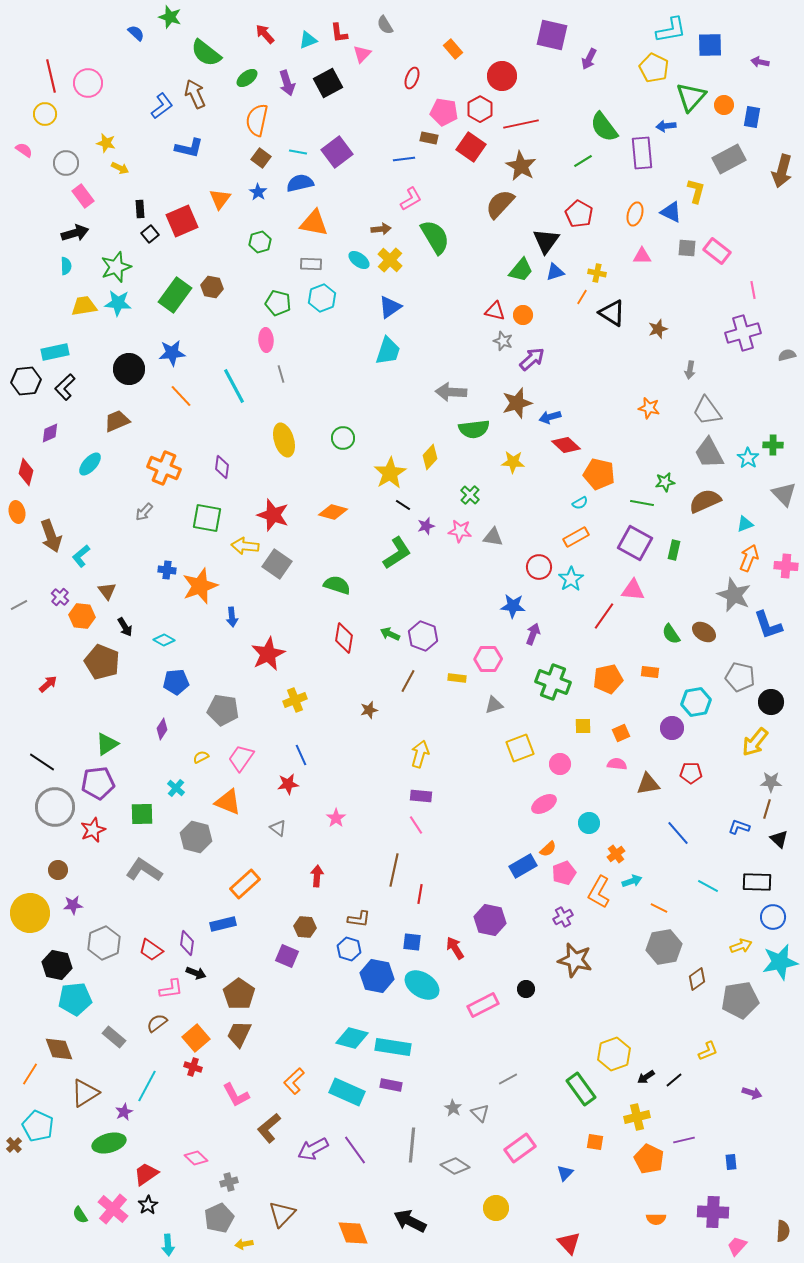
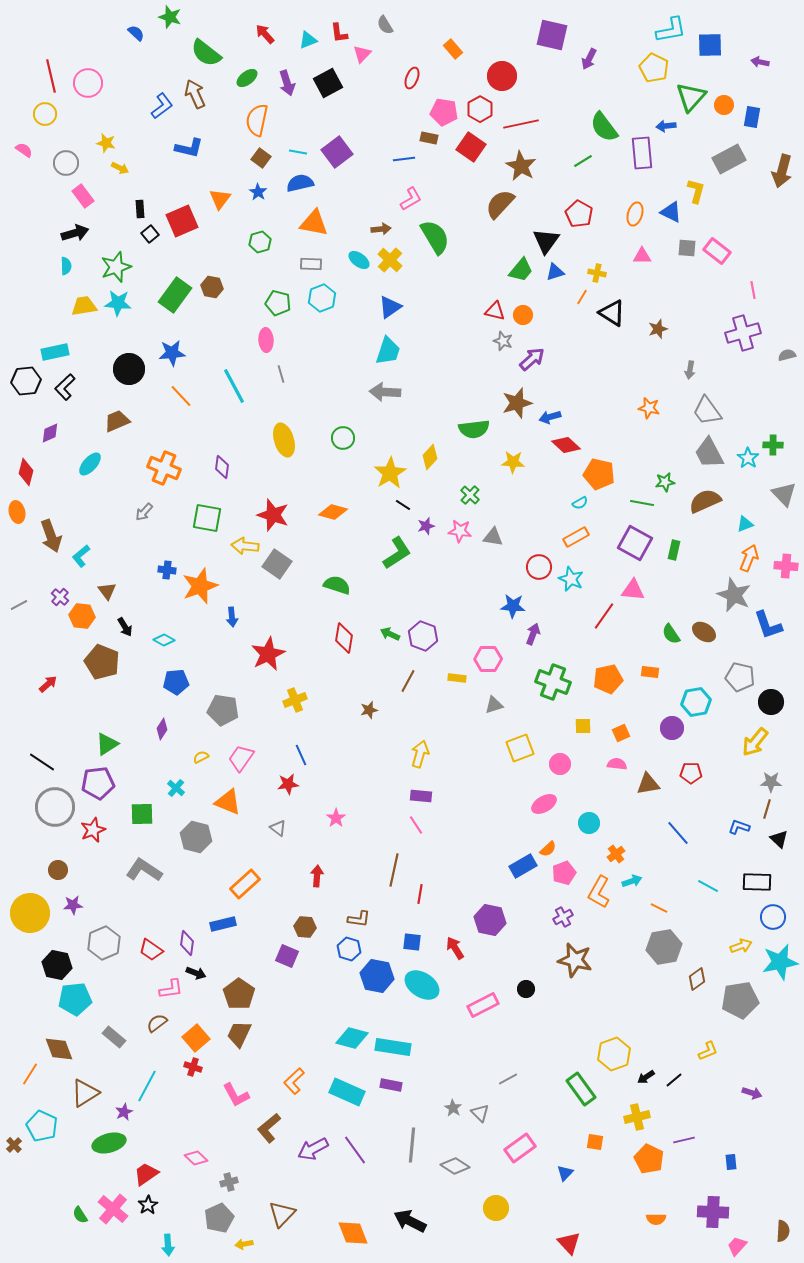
gray arrow at (451, 392): moved 66 px left
cyan star at (571, 579): rotated 15 degrees counterclockwise
cyan pentagon at (38, 1126): moved 4 px right
